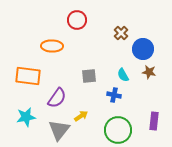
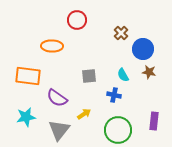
purple semicircle: rotated 90 degrees clockwise
yellow arrow: moved 3 px right, 2 px up
